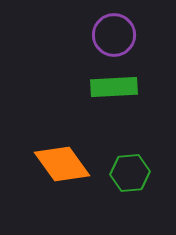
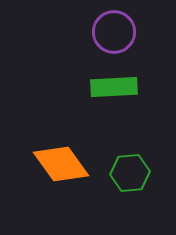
purple circle: moved 3 px up
orange diamond: moved 1 px left
